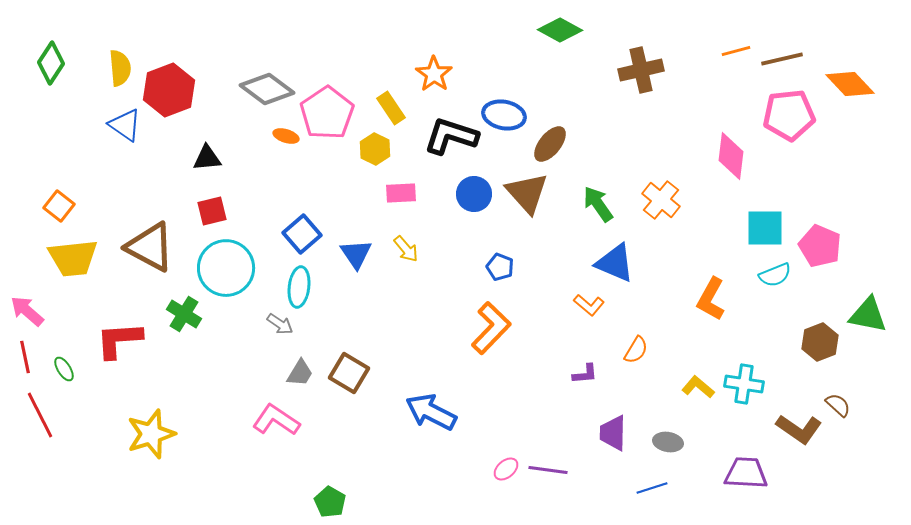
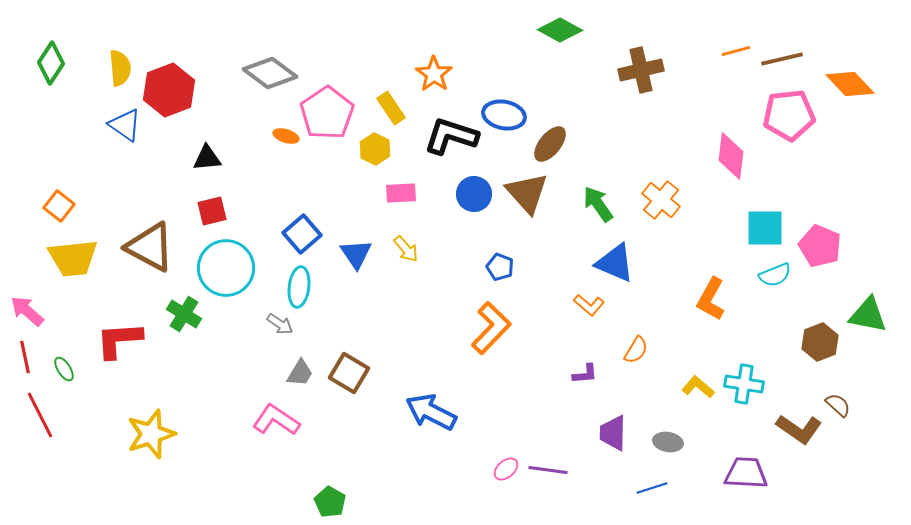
gray diamond at (267, 89): moved 3 px right, 16 px up
